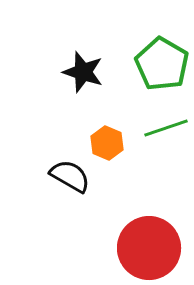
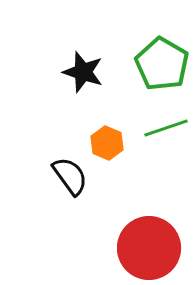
black semicircle: rotated 24 degrees clockwise
